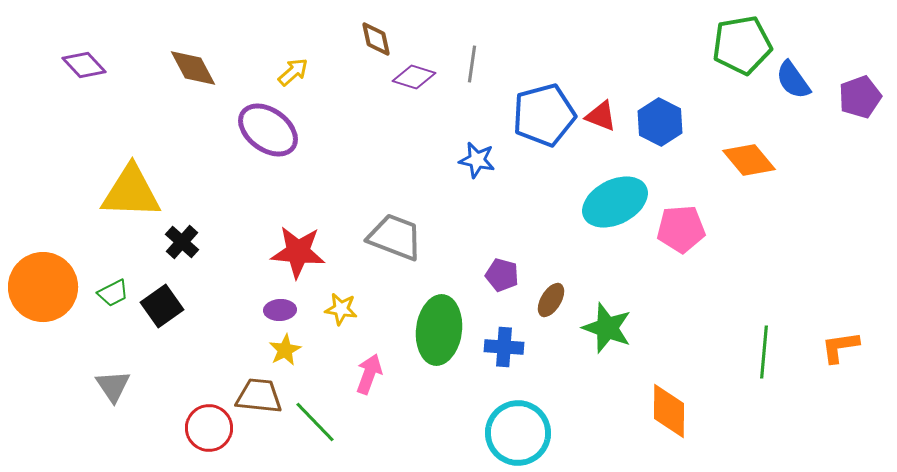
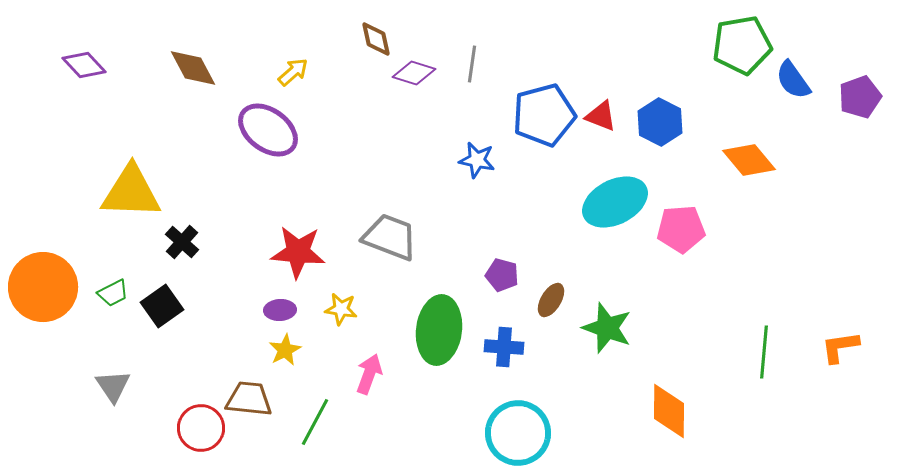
purple diamond at (414, 77): moved 4 px up
gray trapezoid at (395, 237): moved 5 px left
brown trapezoid at (259, 396): moved 10 px left, 3 px down
green line at (315, 422): rotated 72 degrees clockwise
red circle at (209, 428): moved 8 px left
